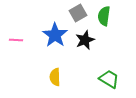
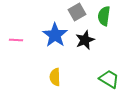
gray square: moved 1 px left, 1 px up
